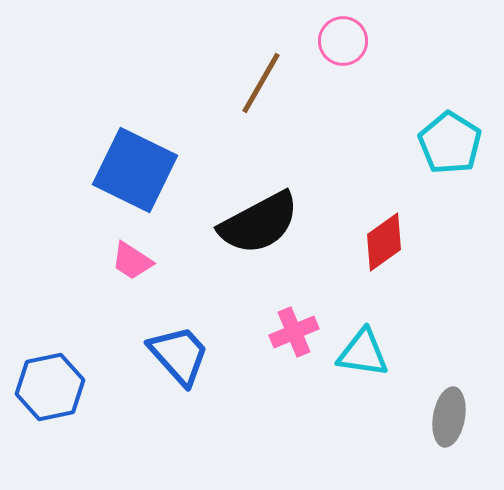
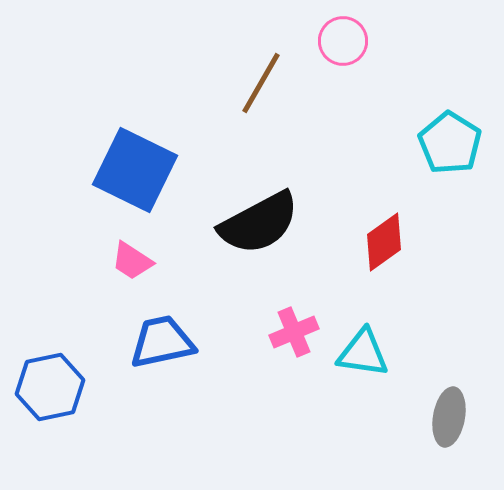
blue trapezoid: moved 17 px left, 13 px up; rotated 60 degrees counterclockwise
